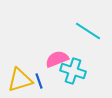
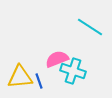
cyan line: moved 2 px right, 4 px up
yellow triangle: moved 3 px up; rotated 12 degrees clockwise
